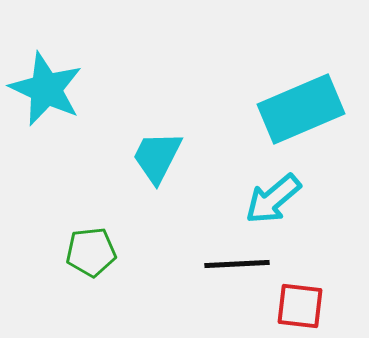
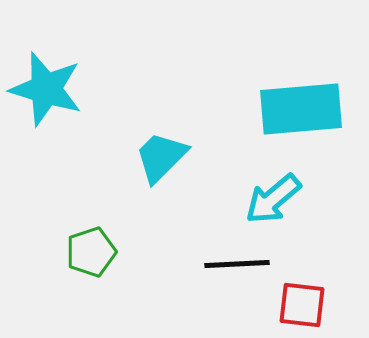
cyan star: rotated 8 degrees counterclockwise
cyan rectangle: rotated 18 degrees clockwise
cyan trapezoid: moved 4 px right; rotated 18 degrees clockwise
green pentagon: rotated 12 degrees counterclockwise
red square: moved 2 px right, 1 px up
